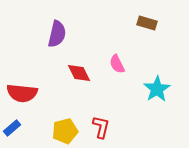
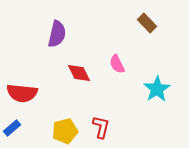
brown rectangle: rotated 30 degrees clockwise
